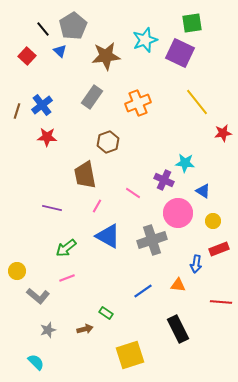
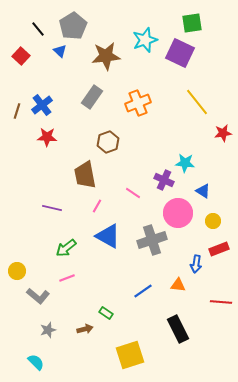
black line at (43, 29): moved 5 px left
red square at (27, 56): moved 6 px left
